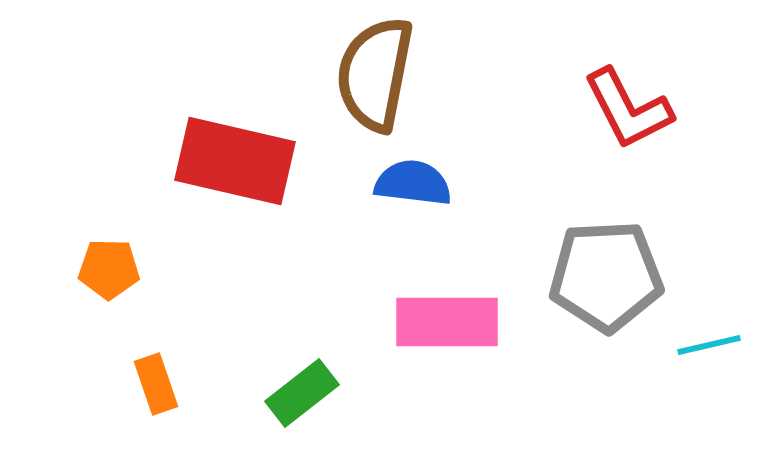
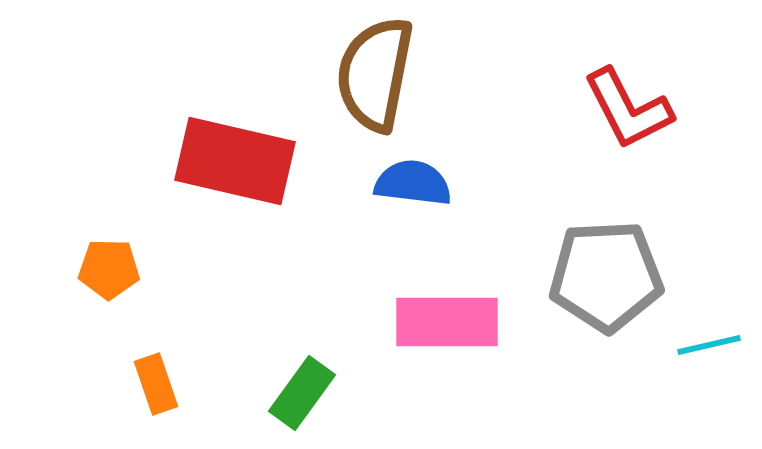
green rectangle: rotated 16 degrees counterclockwise
